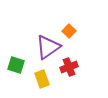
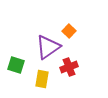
yellow rectangle: rotated 30 degrees clockwise
